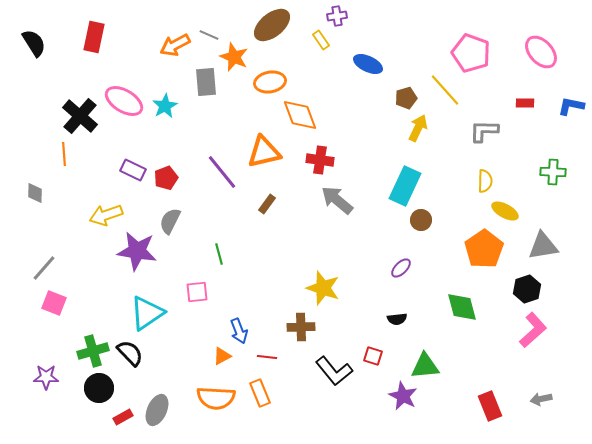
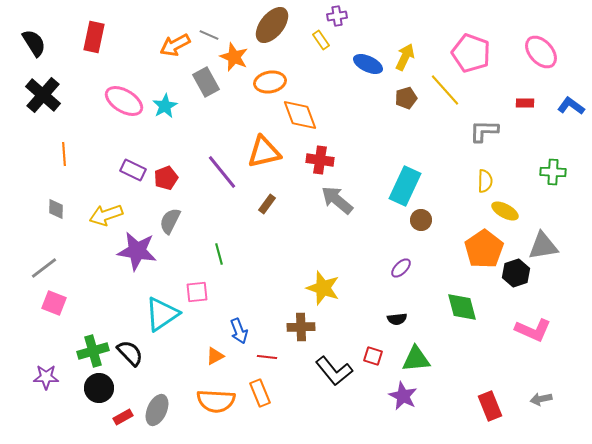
brown ellipse at (272, 25): rotated 12 degrees counterclockwise
gray rectangle at (206, 82): rotated 24 degrees counterclockwise
blue L-shape at (571, 106): rotated 24 degrees clockwise
black cross at (80, 116): moved 37 px left, 21 px up
yellow arrow at (418, 128): moved 13 px left, 71 px up
gray diamond at (35, 193): moved 21 px right, 16 px down
gray line at (44, 268): rotated 12 degrees clockwise
black hexagon at (527, 289): moved 11 px left, 16 px up
cyan triangle at (147, 313): moved 15 px right, 1 px down
pink L-shape at (533, 330): rotated 66 degrees clockwise
orange triangle at (222, 356): moved 7 px left
green triangle at (425, 366): moved 9 px left, 7 px up
orange semicircle at (216, 398): moved 3 px down
